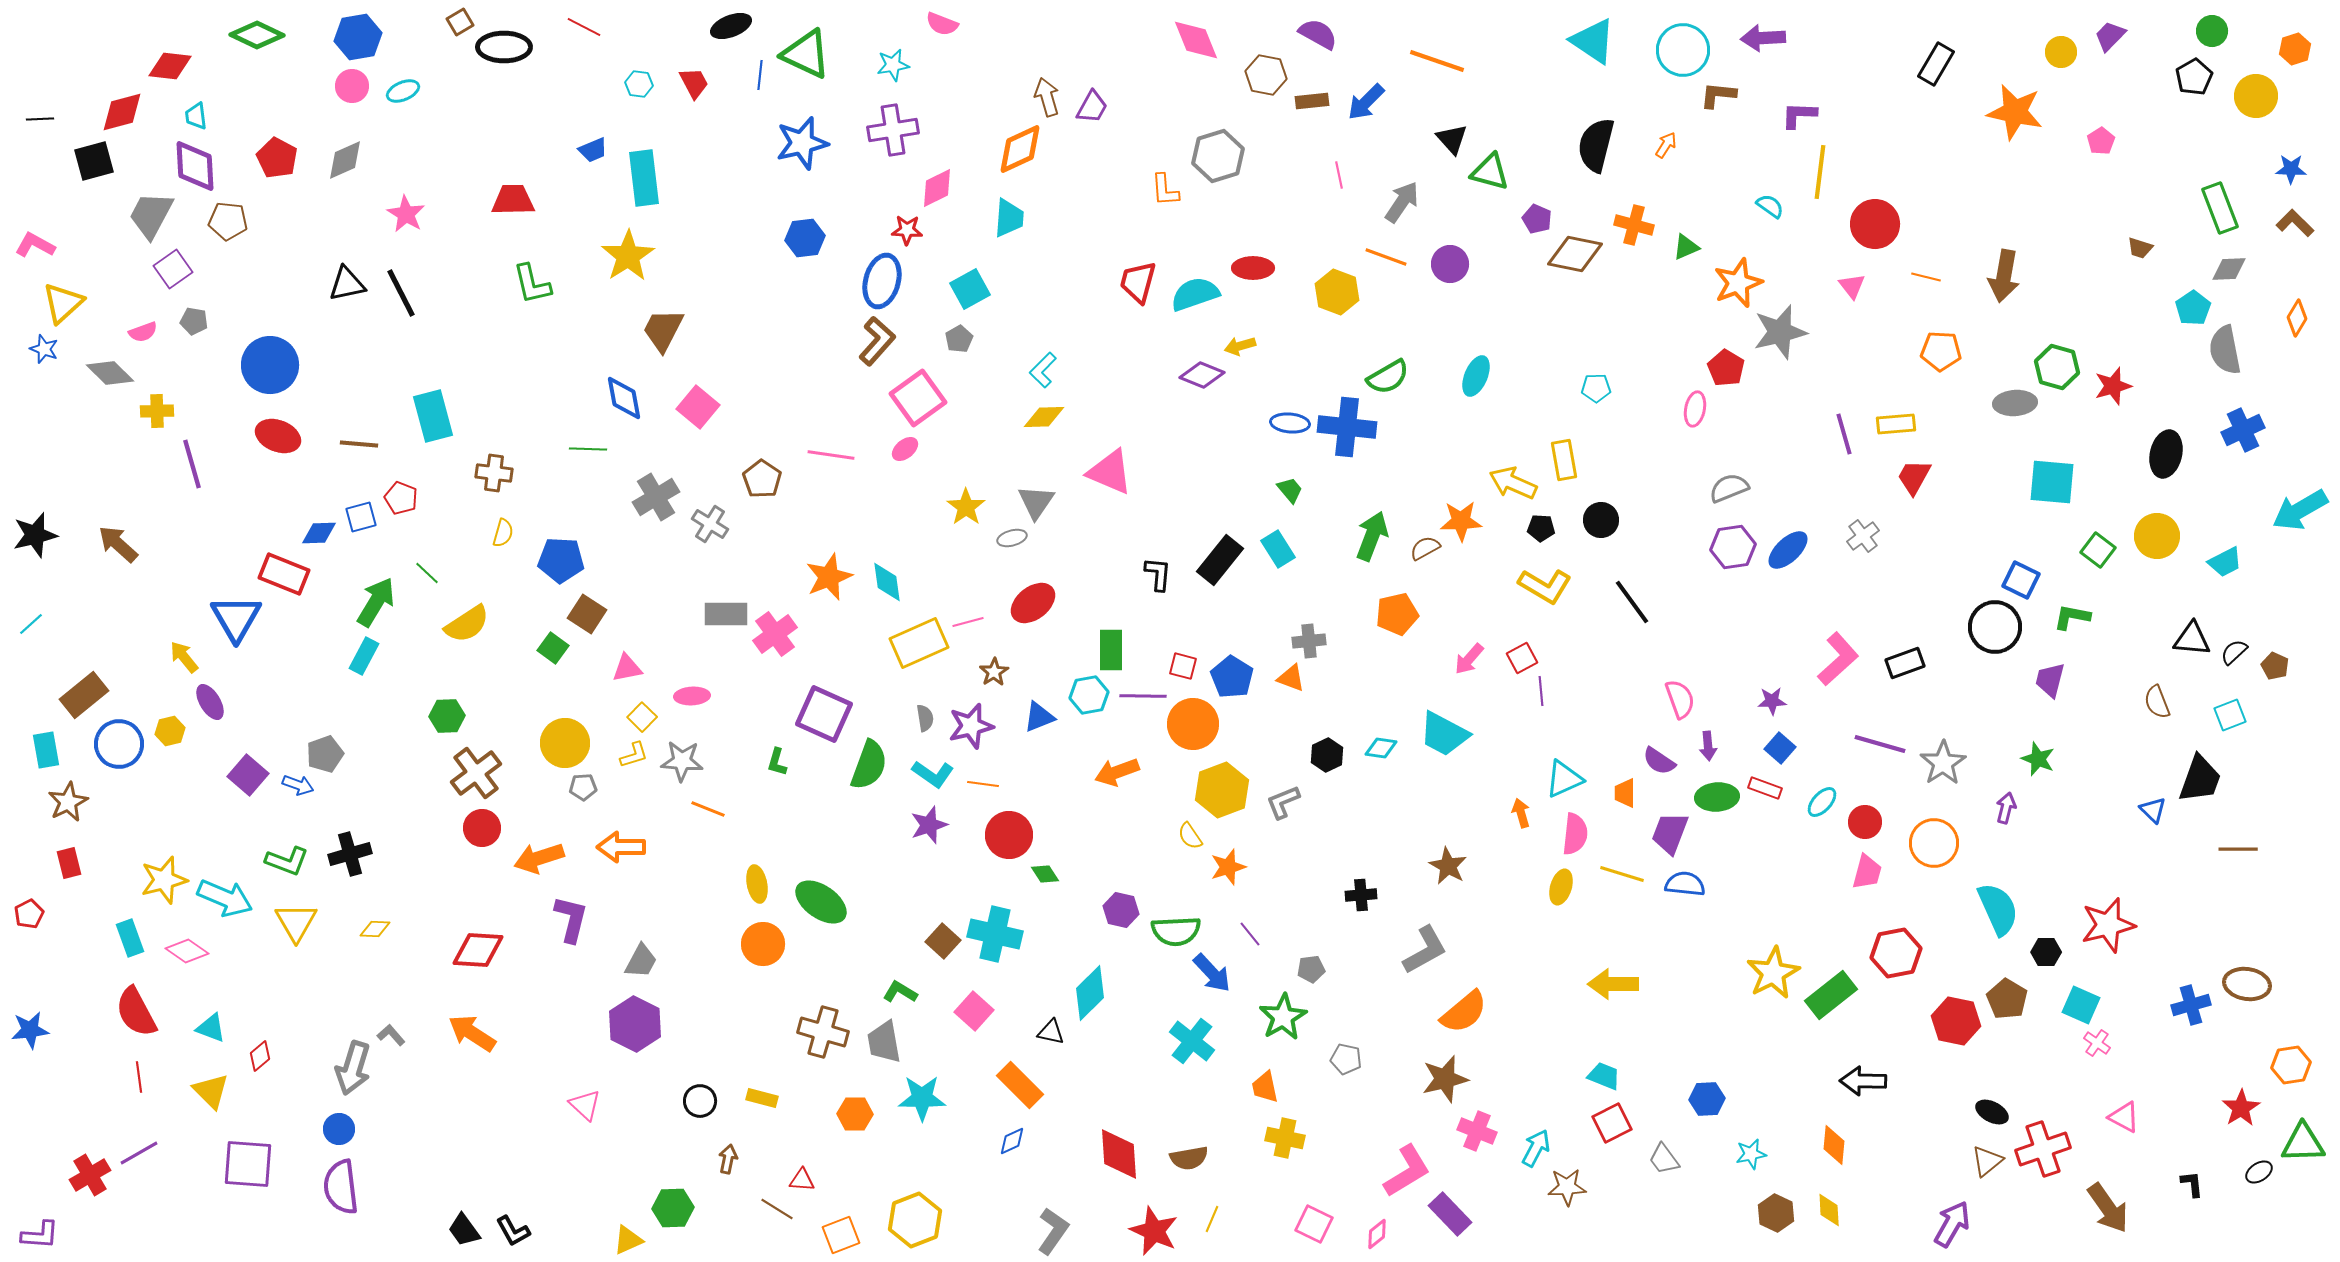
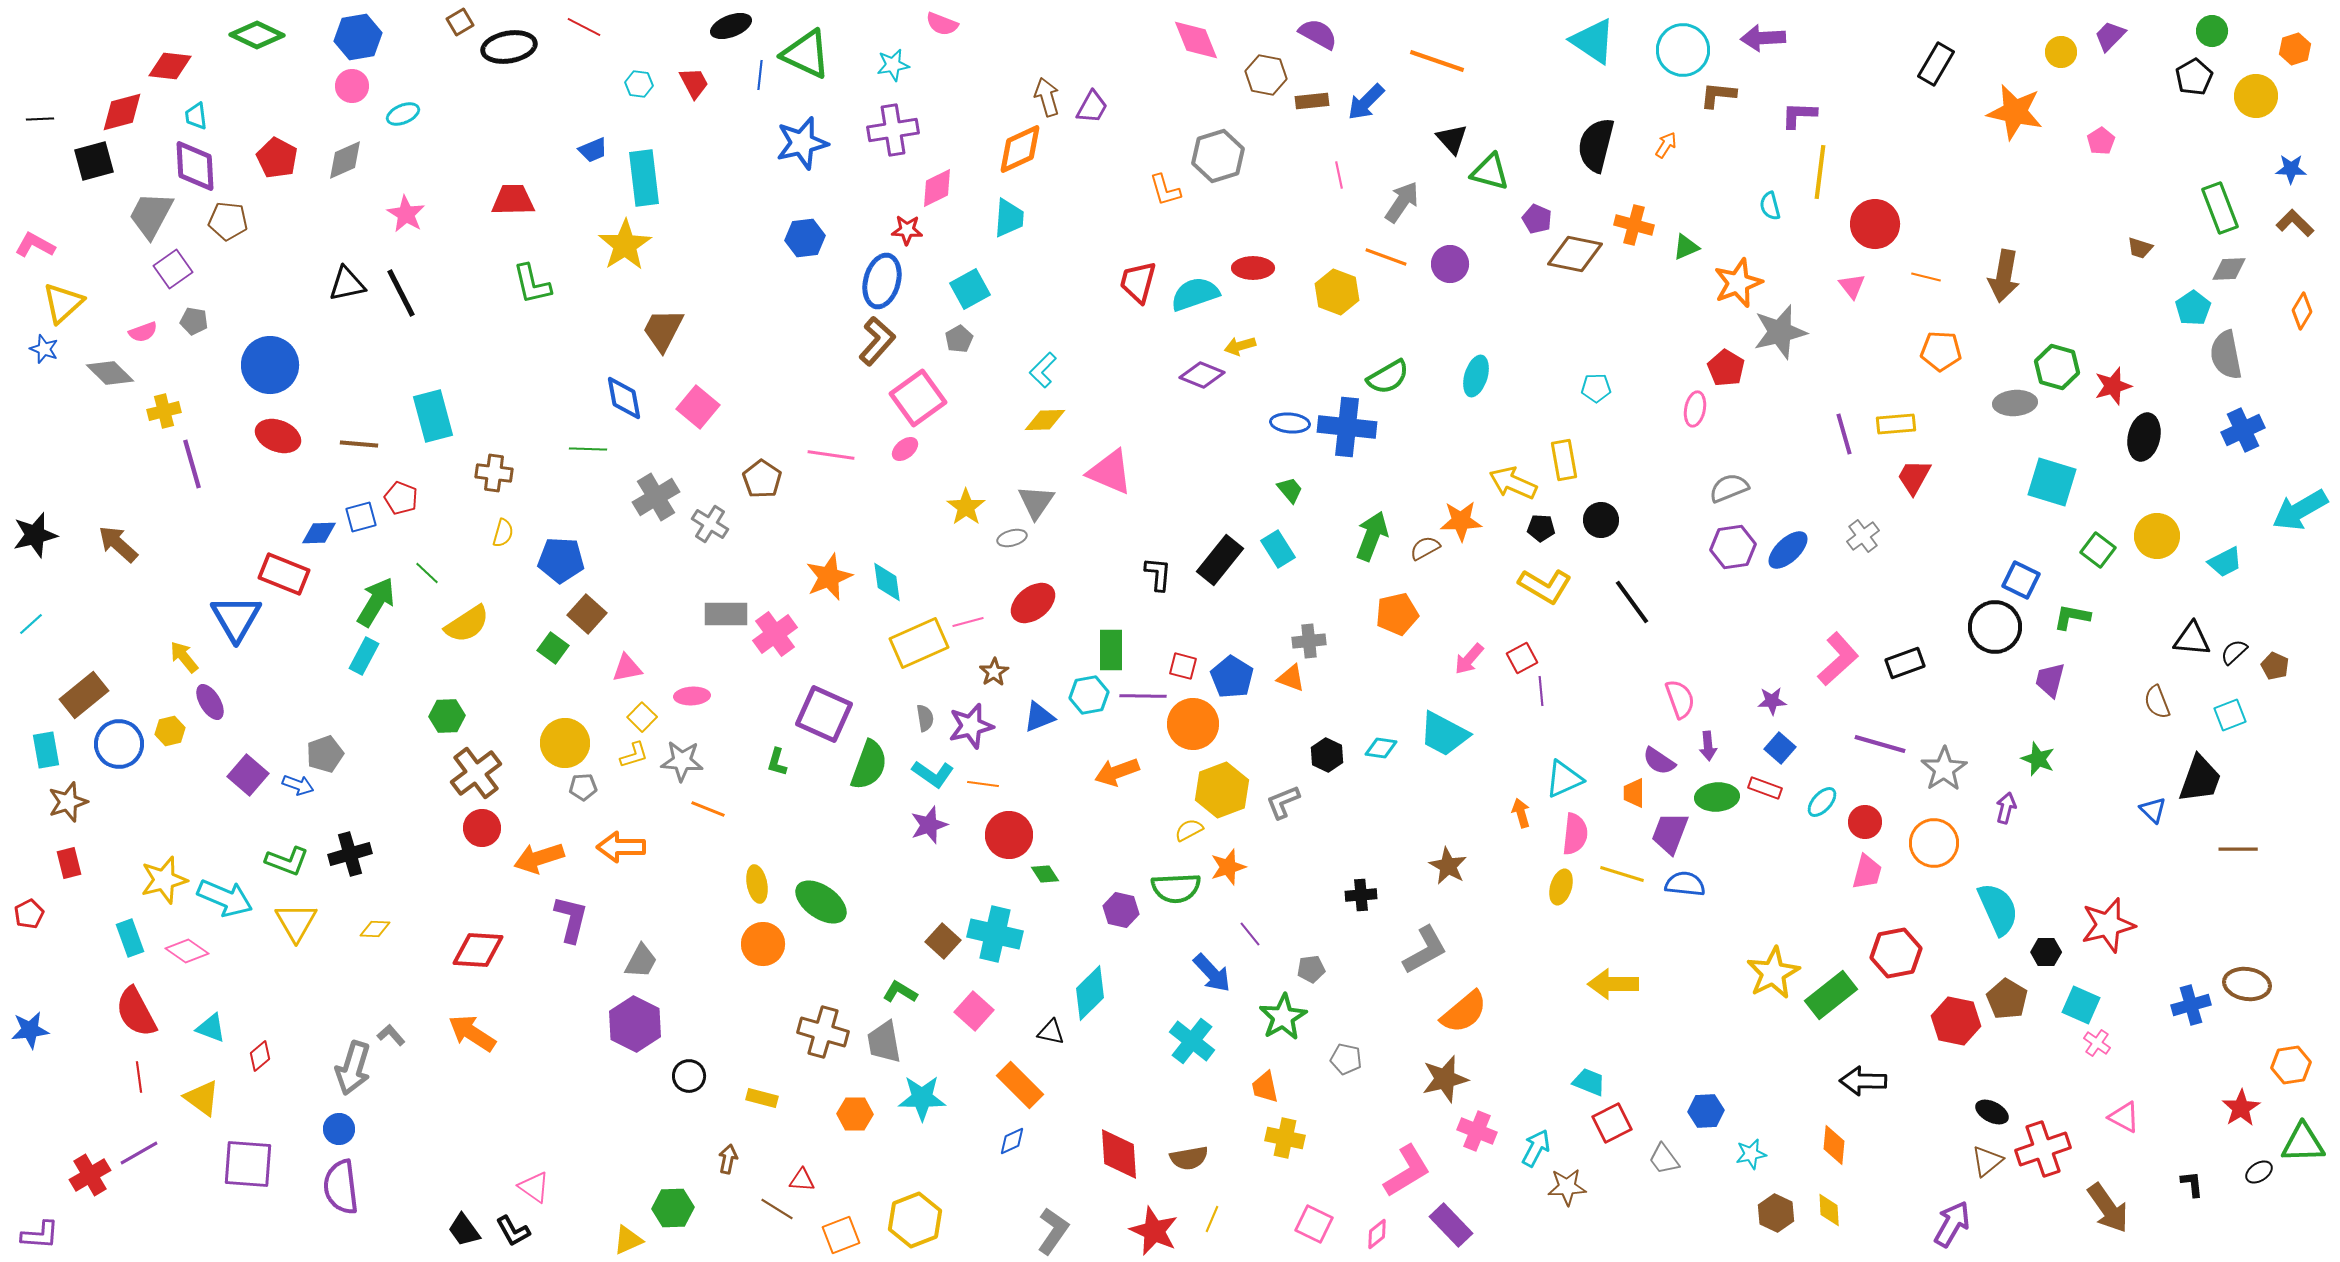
black ellipse at (504, 47): moved 5 px right; rotated 10 degrees counterclockwise
cyan ellipse at (403, 91): moved 23 px down
orange L-shape at (1165, 190): rotated 12 degrees counterclockwise
cyan semicircle at (1770, 206): rotated 140 degrees counterclockwise
yellow star at (628, 256): moved 3 px left, 11 px up
orange diamond at (2297, 318): moved 5 px right, 7 px up
gray semicircle at (2225, 350): moved 1 px right, 5 px down
cyan ellipse at (1476, 376): rotated 6 degrees counterclockwise
yellow cross at (157, 411): moved 7 px right; rotated 12 degrees counterclockwise
yellow diamond at (1044, 417): moved 1 px right, 3 px down
black ellipse at (2166, 454): moved 22 px left, 17 px up
cyan square at (2052, 482): rotated 12 degrees clockwise
brown square at (587, 614): rotated 9 degrees clockwise
black hexagon at (1327, 755): rotated 8 degrees counterclockwise
gray star at (1943, 763): moved 1 px right, 6 px down
orange trapezoid at (1625, 793): moved 9 px right
brown star at (68, 802): rotated 9 degrees clockwise
yellow semicircle at (1190, 836): moved 1 px left, 6 px up; rotated 96 degrees clockwise
green semicircle at (1176, 931): moved 43 px up
cyan trapezoid at (1604, 1076): moved 15 px left, 6 px down
yellow triangle at (211, 1091): moved 9 px left, 7 px down; rotated 9 degrees counterclockwise
blue hexagon at (1707, 1099): moved 1 px left, 12 px down
black circle at (700, 1101): moved 11 px left, 25 px up
pink triangle at (585, 1105): moved 51 px left, 82 px down; rotated 8 degrees counterclockwise
purple rectangle at (1450, 1214): moved 1 px right, 11 px down
